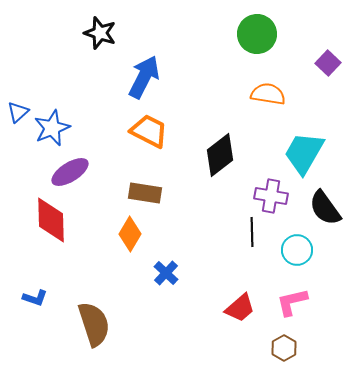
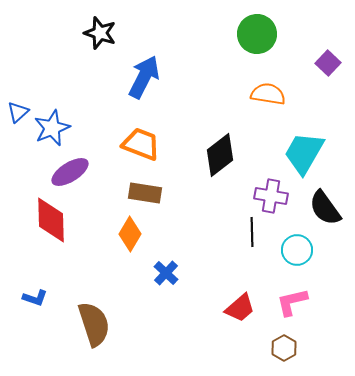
orange trapezoid: moved 8 px left, 13 px down; rotated 6 degrees counterclockwise
